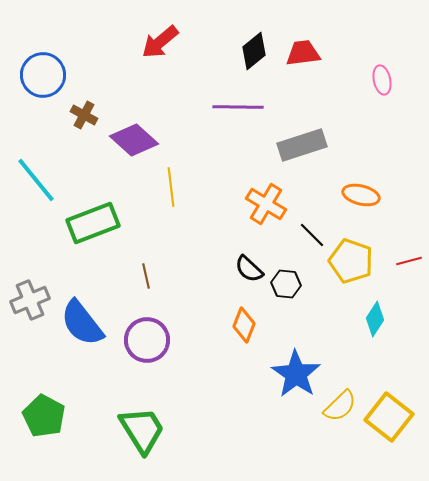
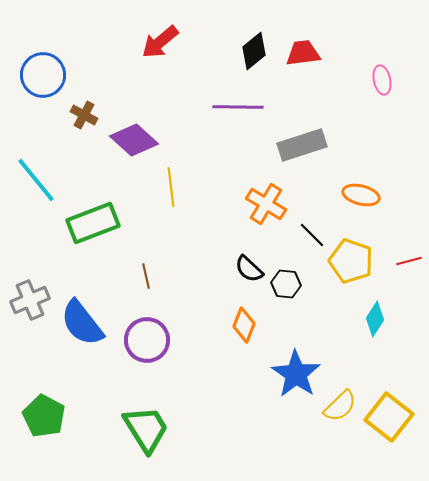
green trapezoid: moved 4 px right, 1 px up
